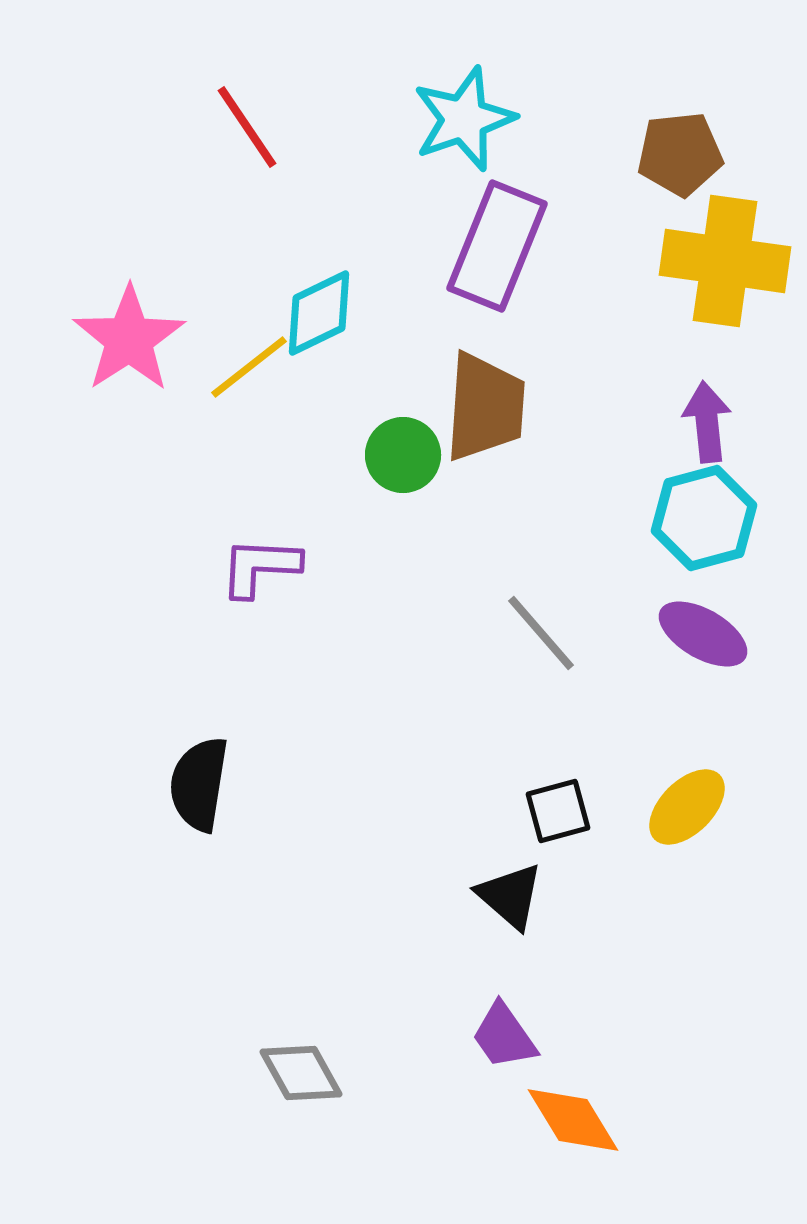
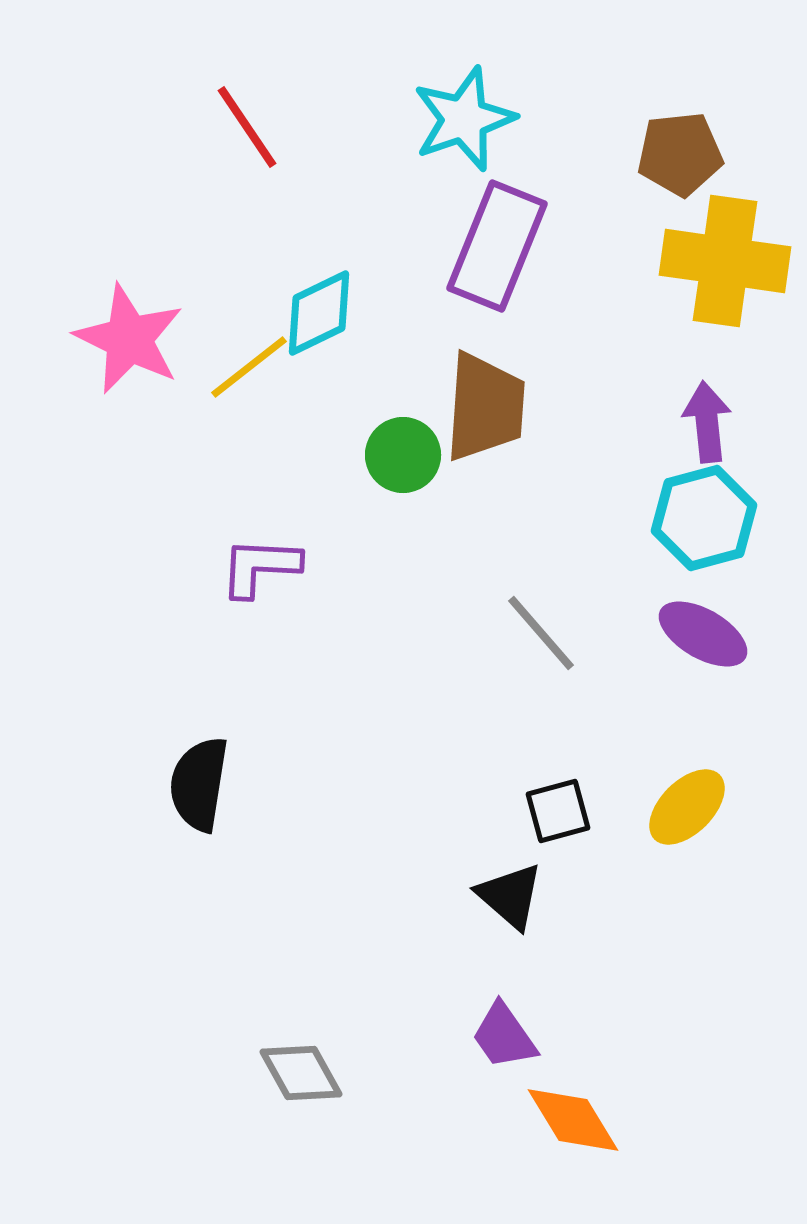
pink star: rotated 13 degrees counterclockwise
